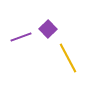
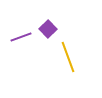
yellow line: moved 1 px up; rotated 8 degrees clockwise
